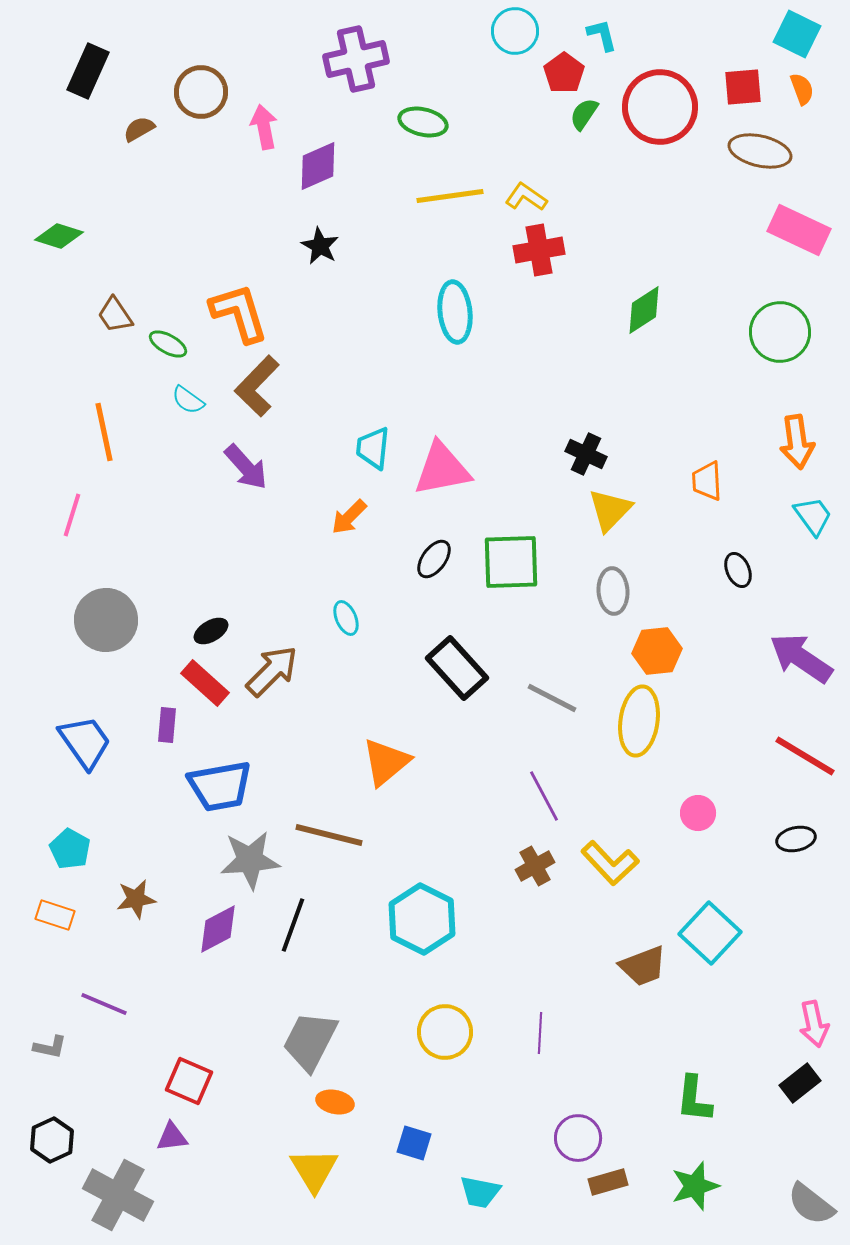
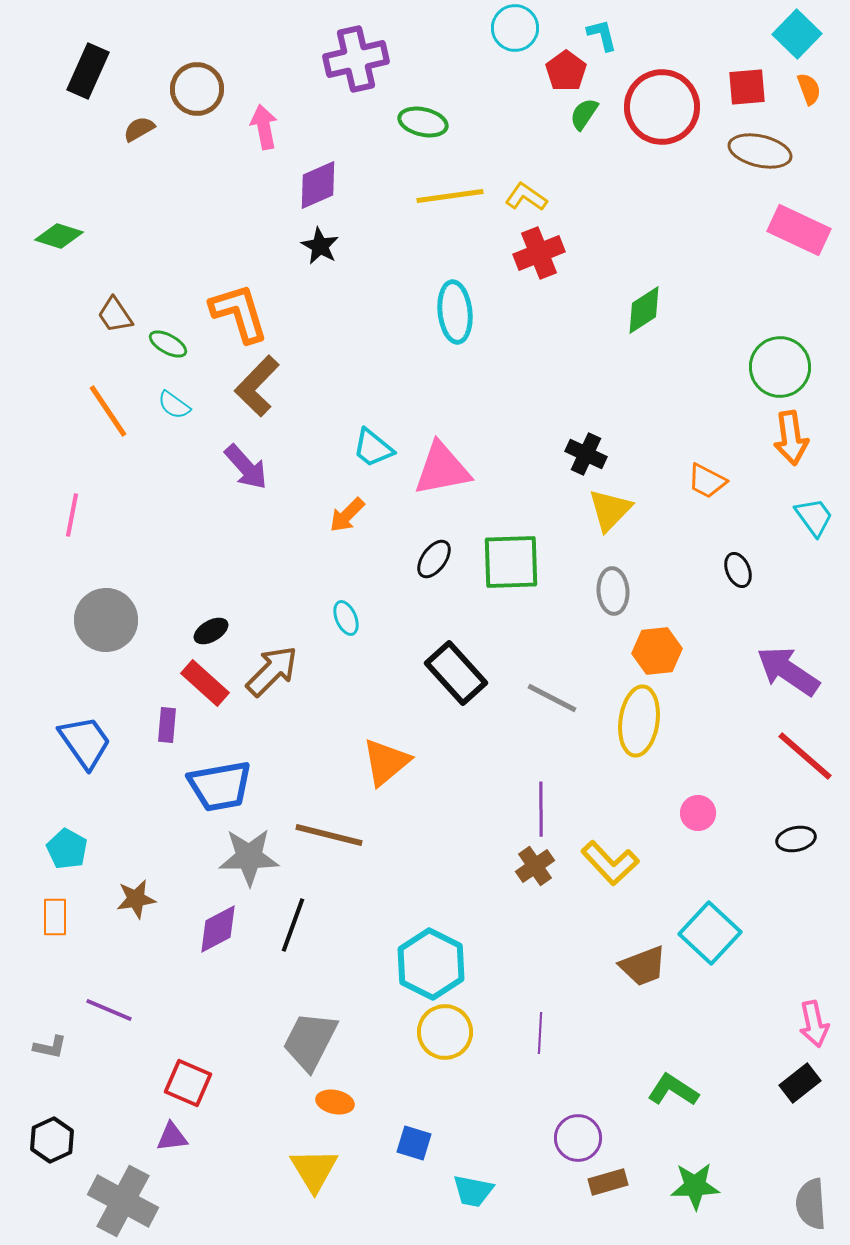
cyan circle at (515, 31): moved 3 px up
cyan square at (797, 34): rotated 18 degrees clockwise
red pentagon at (564, 73): moved 2 px right, 2 px up
red square at (743, 87): moved 4 px right
orange semicircle at (802, 89): moved 7 px right
brown circle at (201, 92): moved 4 px left, 3 px up
red circle at (660, 107): moved 2 px right
purple diamond at (318, 166): moved 19 px down
red cross at (539, 250): moved 3 px down; rotated 12 degrees counterclockwise
green circle at (780, 332): moved 35 px down
cyan semicircle at (188, 400): moved 14 px left, 5 px down
orange line at (104, 432): moved 4 px right, 21 px up; rotated 22 degrees counterclockwise
orange arrow at (797, 442): moved 6 px left, 4 px up
cyan trapezoid at (373, 448): rotated 57 degrees counterclockwise
orange trapezoid at (707, 481): rotated 60 degrees counterclockwise
pink line at (72, 515): rotated 6 degrees counterclockwise
cyan trapezoid at (813, 516): moved 1 px right, 1 px down
orange arrow at (349, 517): moved 2 px left, 2 px up
purple arrow at (801, 658): moved 13 px left, 13 px down
black rectangle at (457, 668): moved 1 px left, 5 px down
red line at (805, 756): rotated 10 degrees clockwise
purple line at (544, 796): moved 3 px left, 13 px down; rotated 28 degrees clockwise
cyan pentagon at (70, 849): moved 3 px left
gray star at (250, 860): moved 1 px left, 3 px up; rotated 4 degrees clockwise
brown cross at (535, 866): rotated 6 degrees counterclockwise
orange rectangle at (55, 915): moved 2 px down; rotated 72 degrees clockwise
cyan hexagon at (422, 919): moved 9 px right, 45 px down
purple line at (104, 1004): moved 5 px right, 6 px down
red square at (189, 1081): moved 1 px left, 2 px down
green L-shape at (694, 1099): moved 21 px left, 9 px up; rotated 117 degrees clockwise
green star at (695, 1186): rotated 15 degrees clockwise
cyan trapezoid at (480, 1192): moved 7 px left, 1 px up
gray cross at (118, 1195): moved 5 px right, 6 px down
gray semicircle at (811, 1204): rotated 48 degrees clockwise
